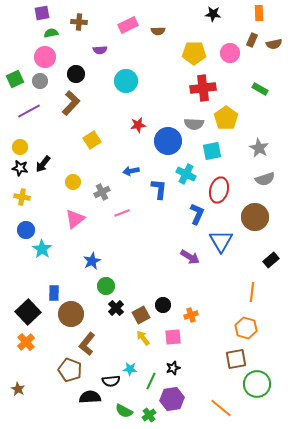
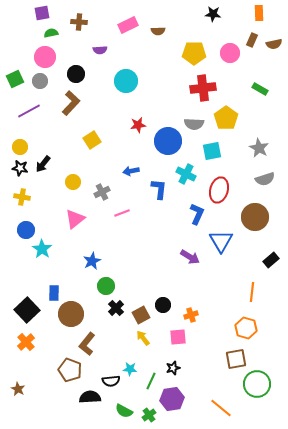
black square at (28, 312): moved 1 px left, 2 px up
pink square at (173, 337): moved 5 px right
